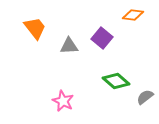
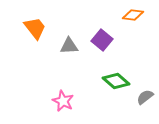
purple square: moved 2 px down
